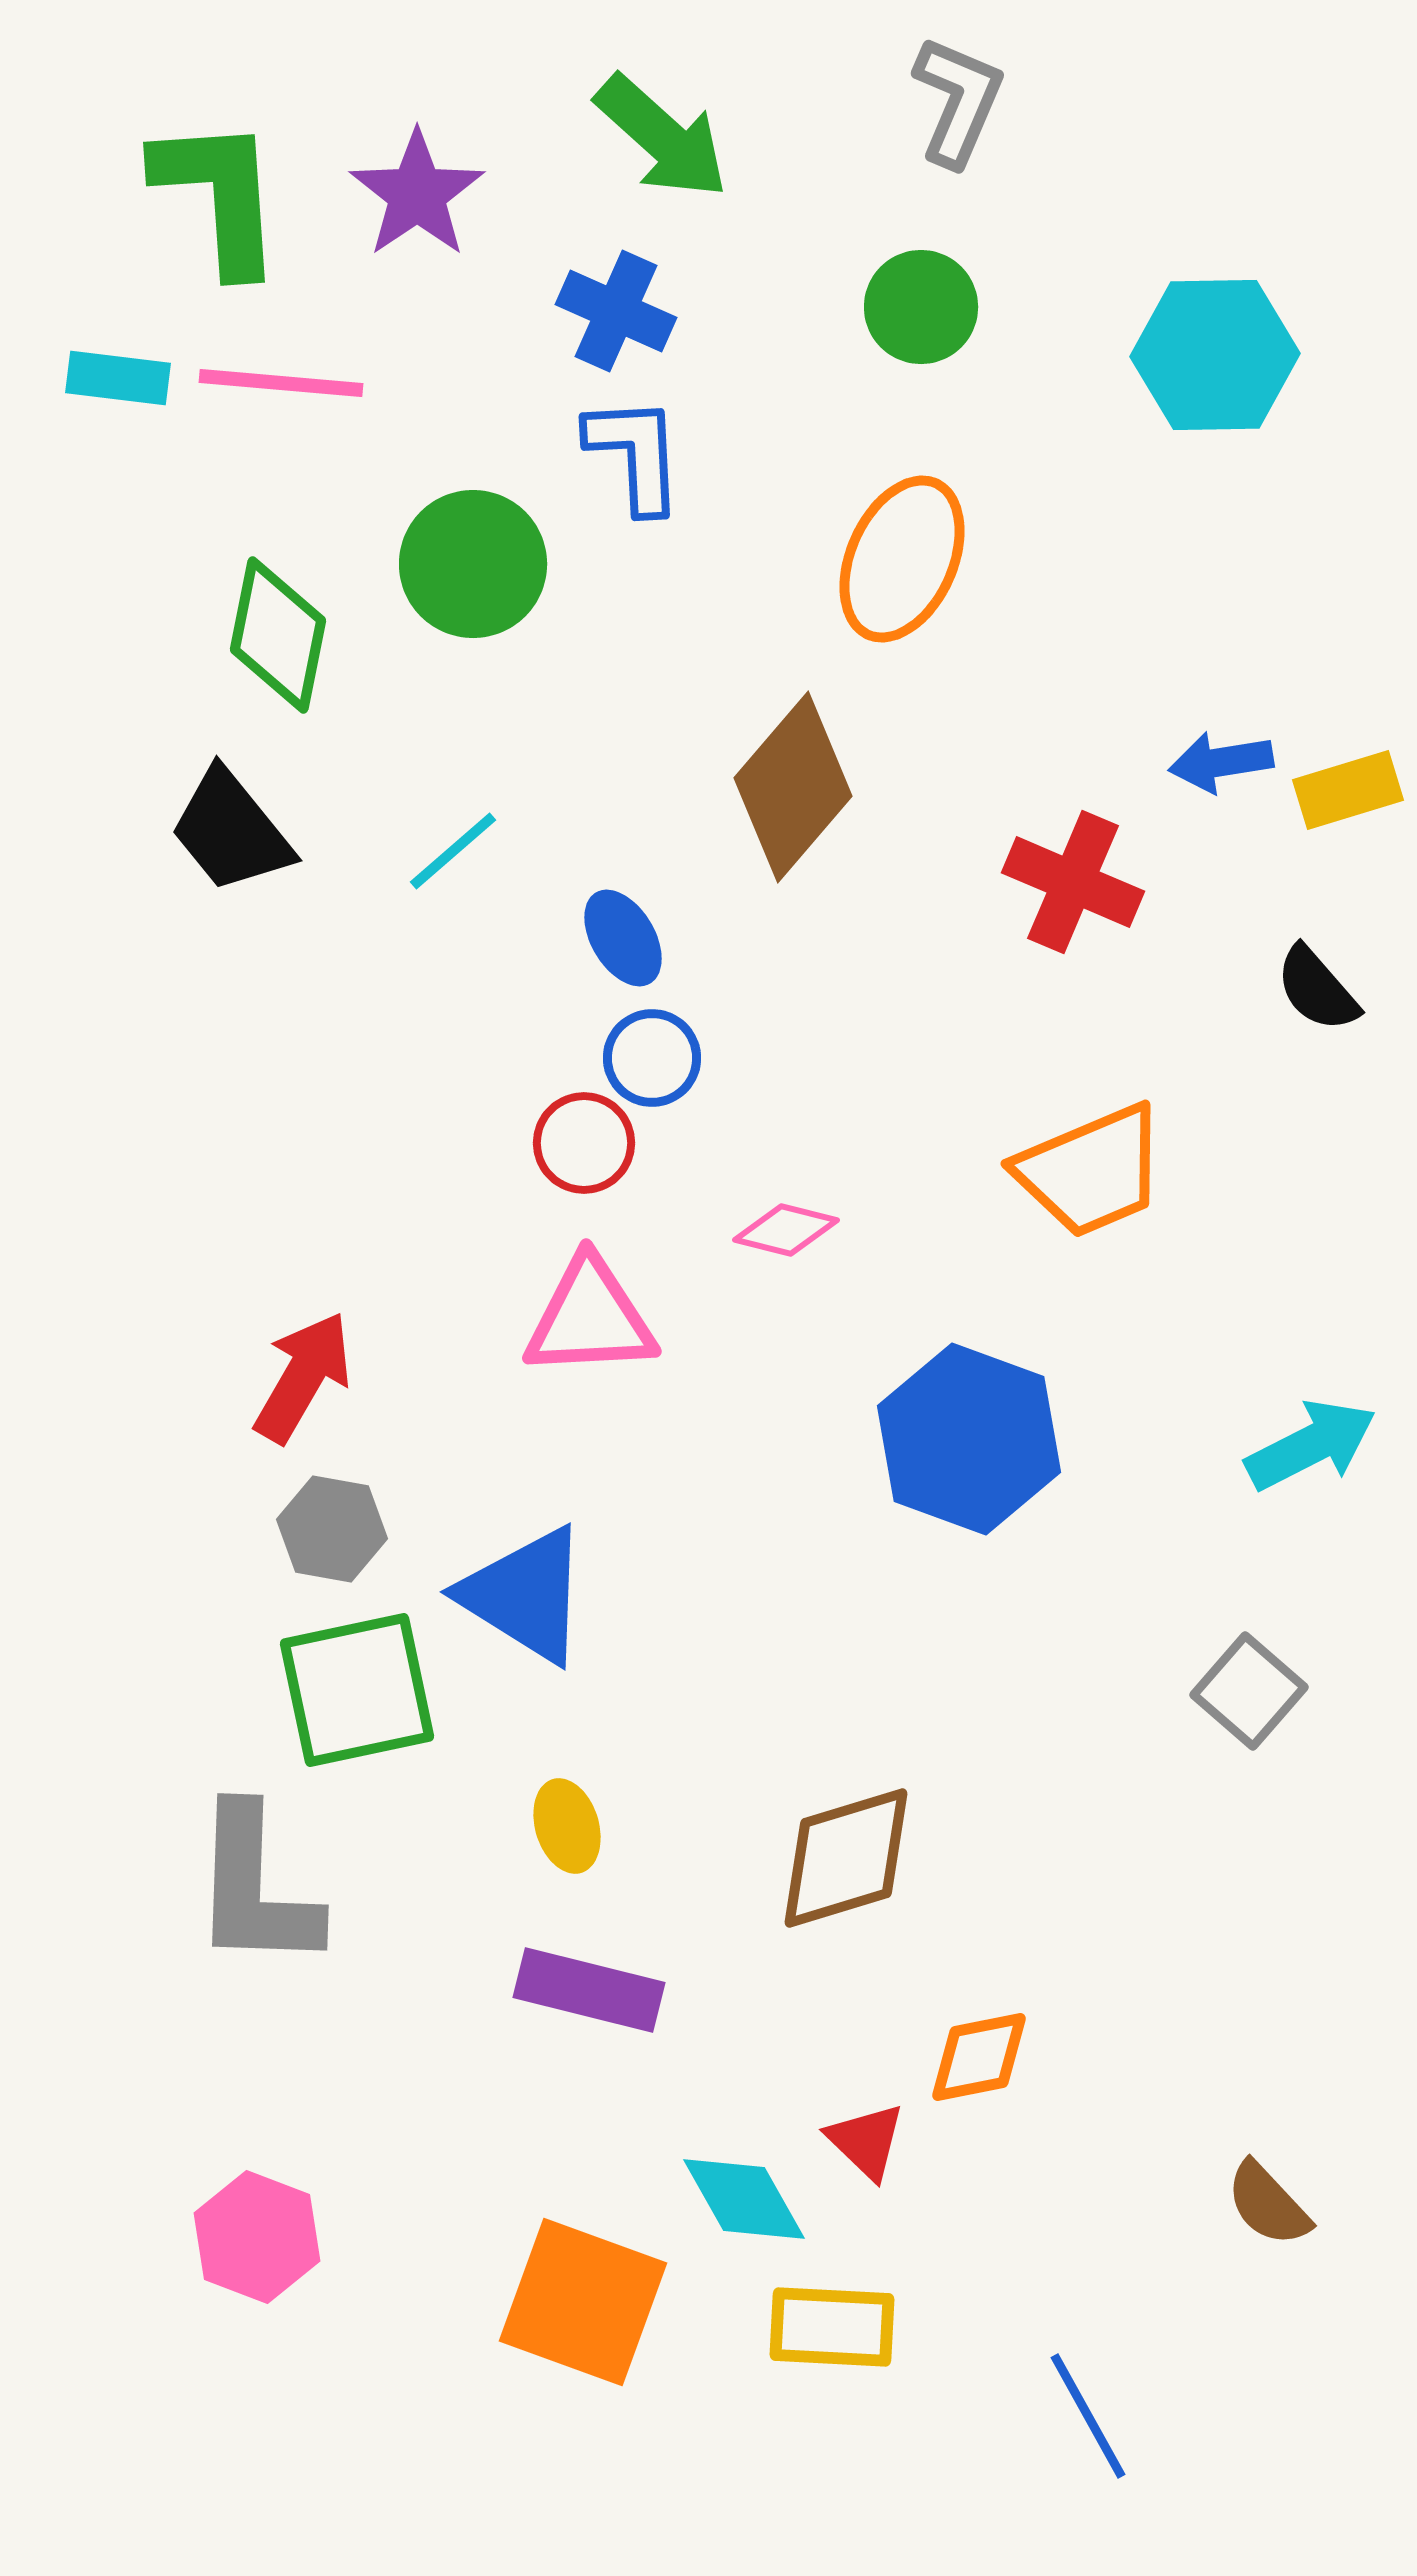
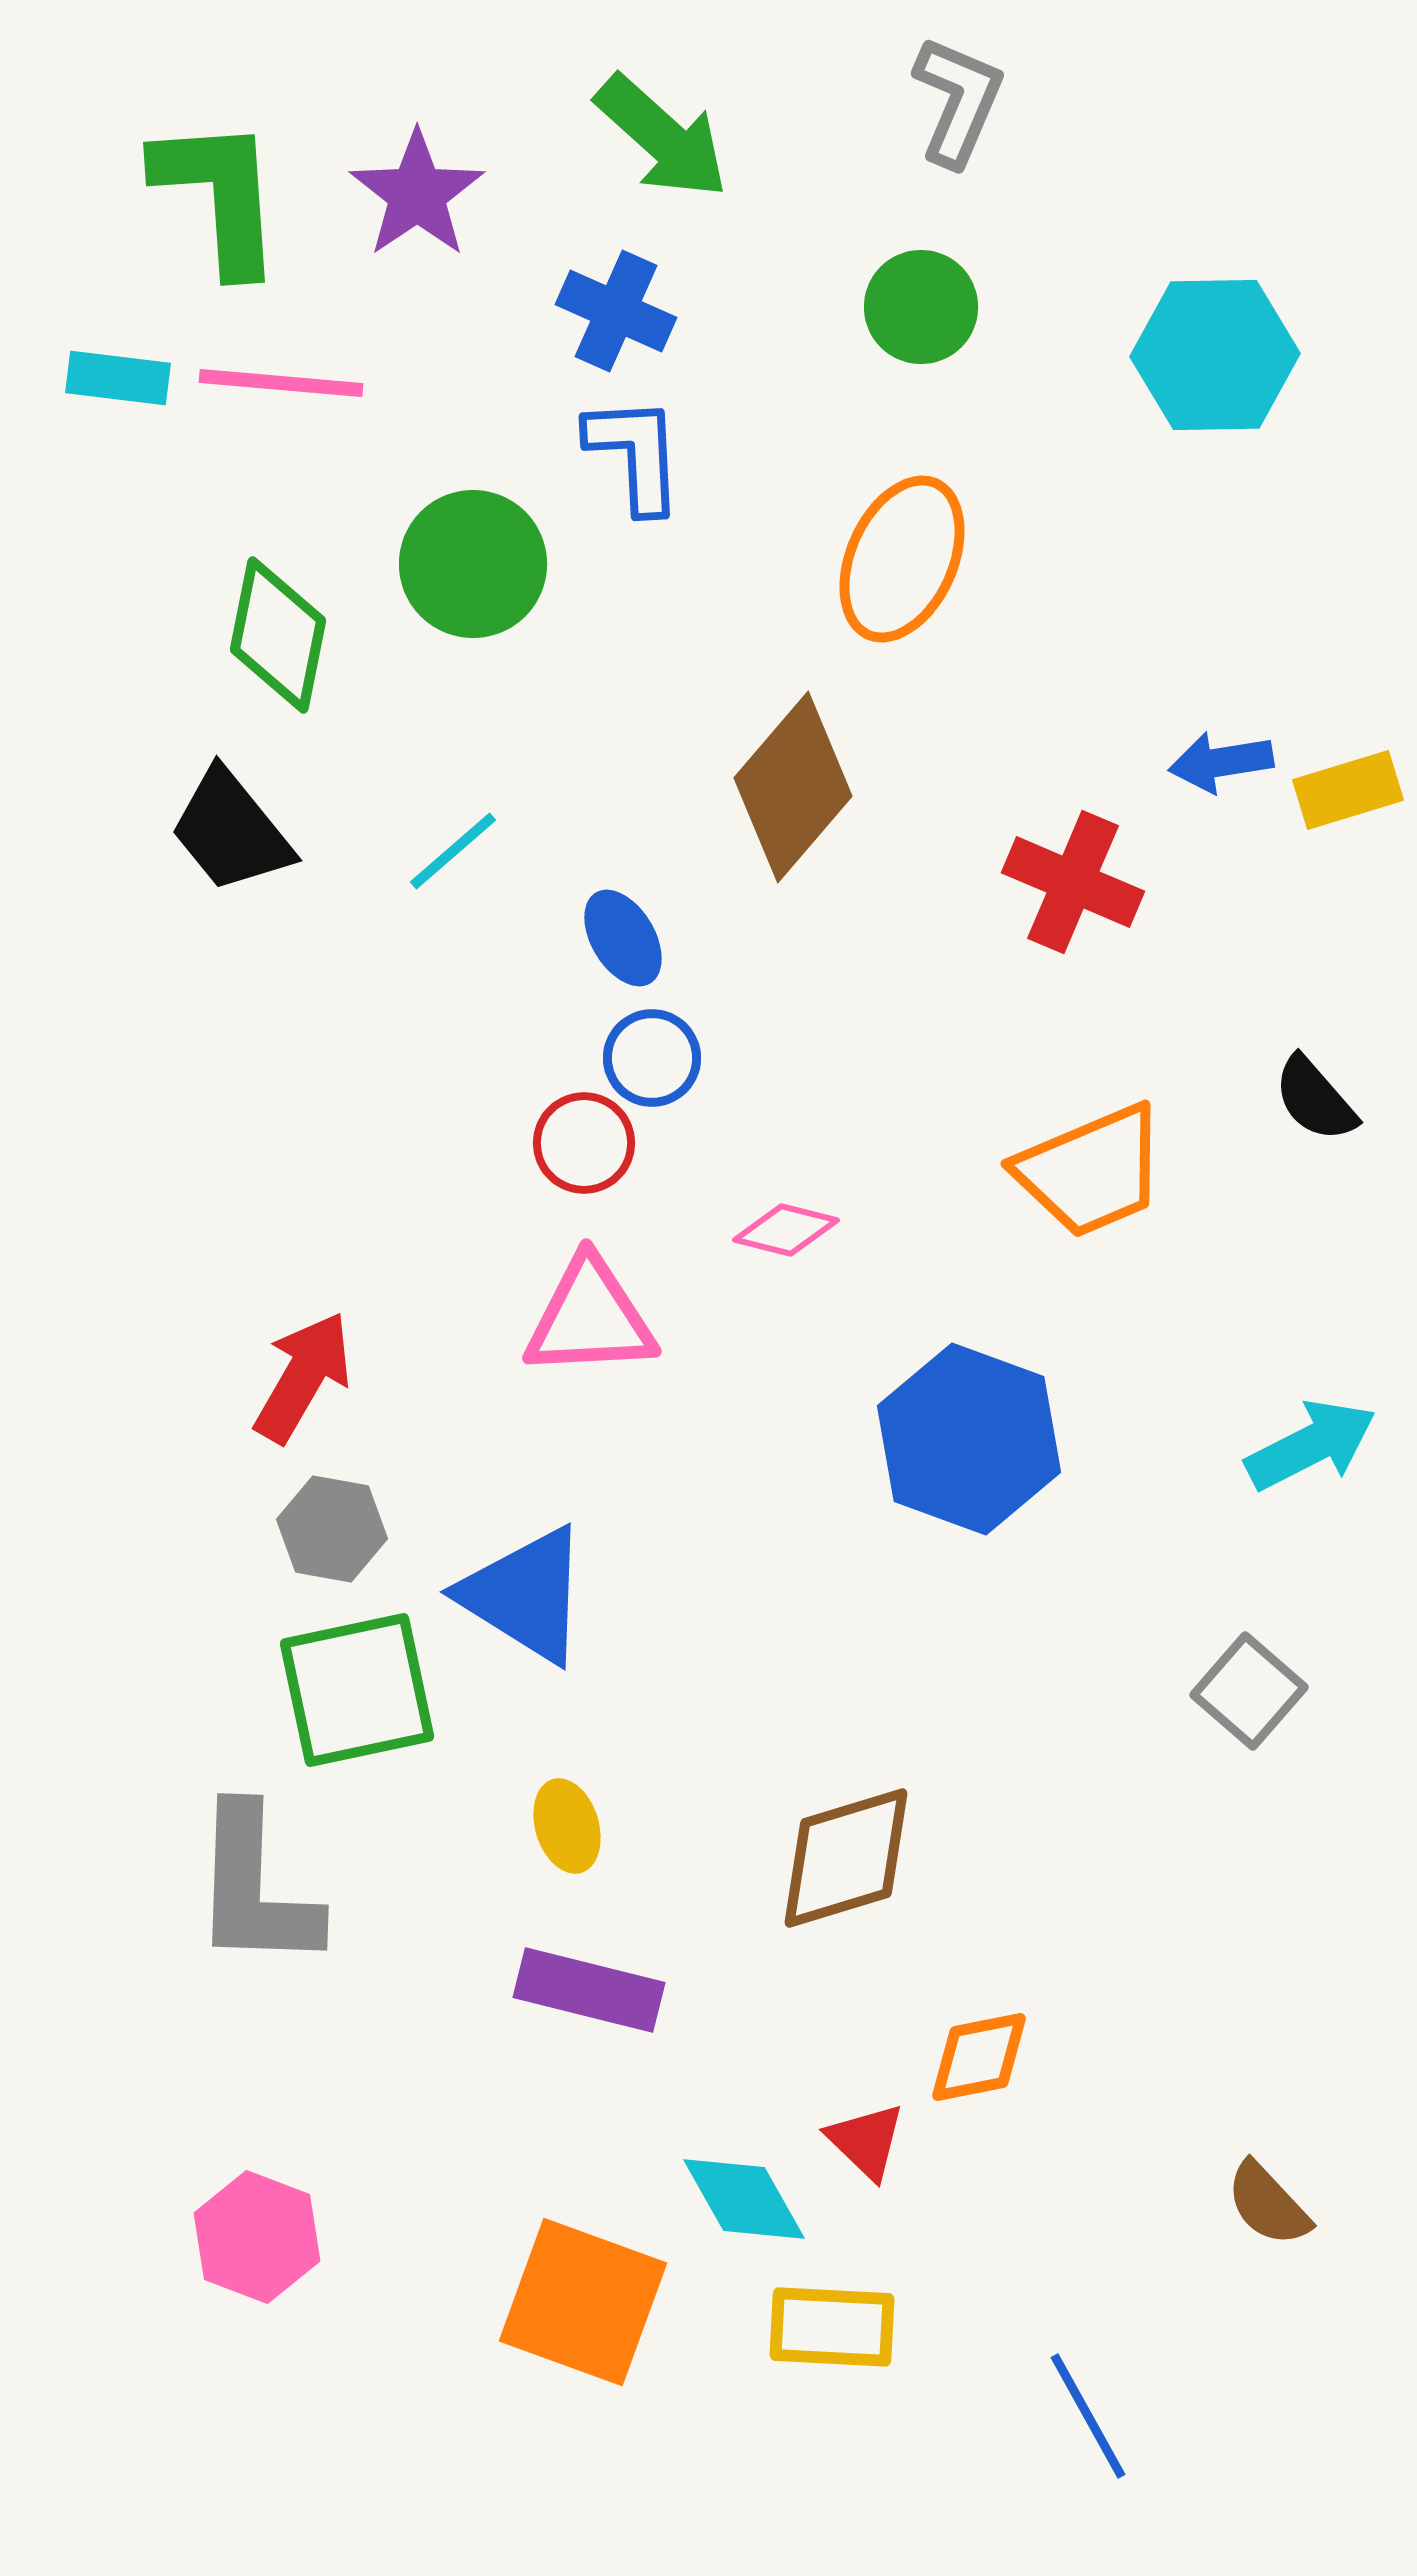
black semicircle at (1317, 989): moved 2 px left, 110 px down
